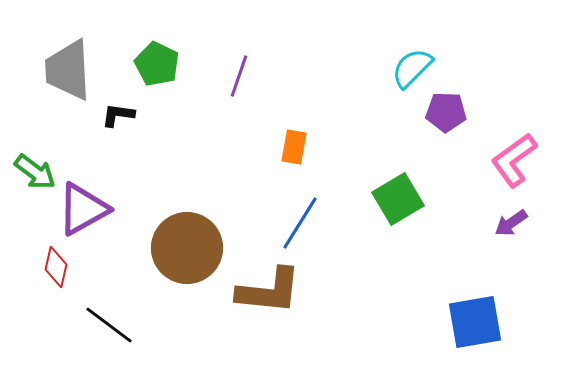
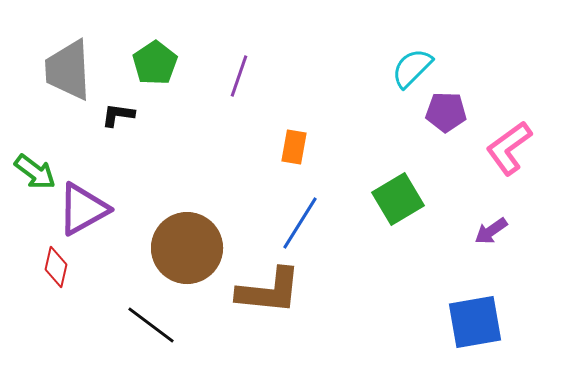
green pentagon: moved 2 px left, 1 px up; rotated 12 degrees clockwise
pink L-shape: moved 5 px left, 12 px up
purple arrow: moved 20 px left, 8 px down
black line: moved 42 px right
